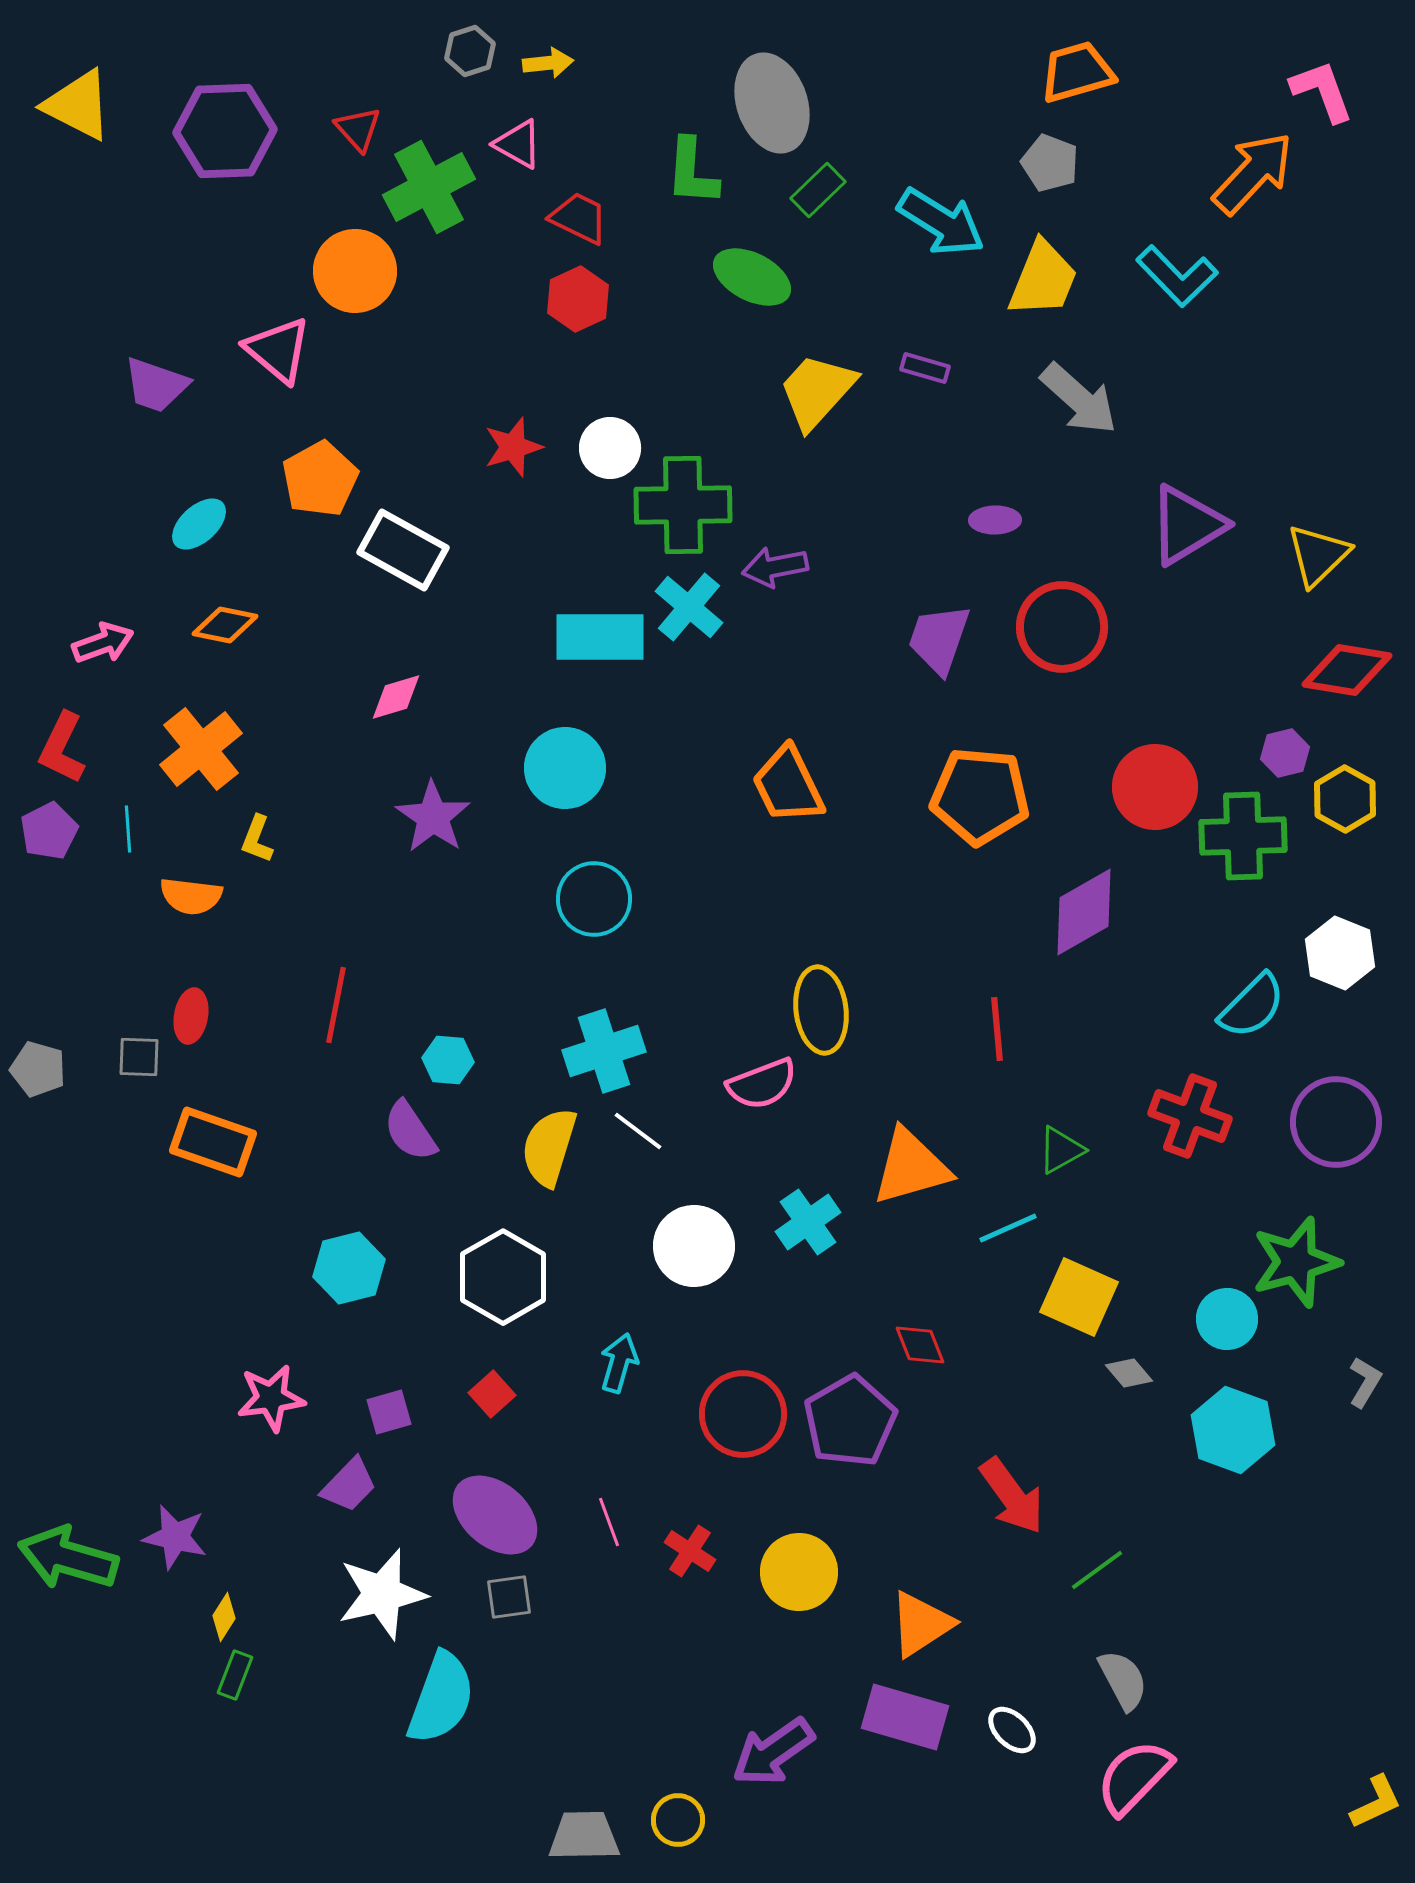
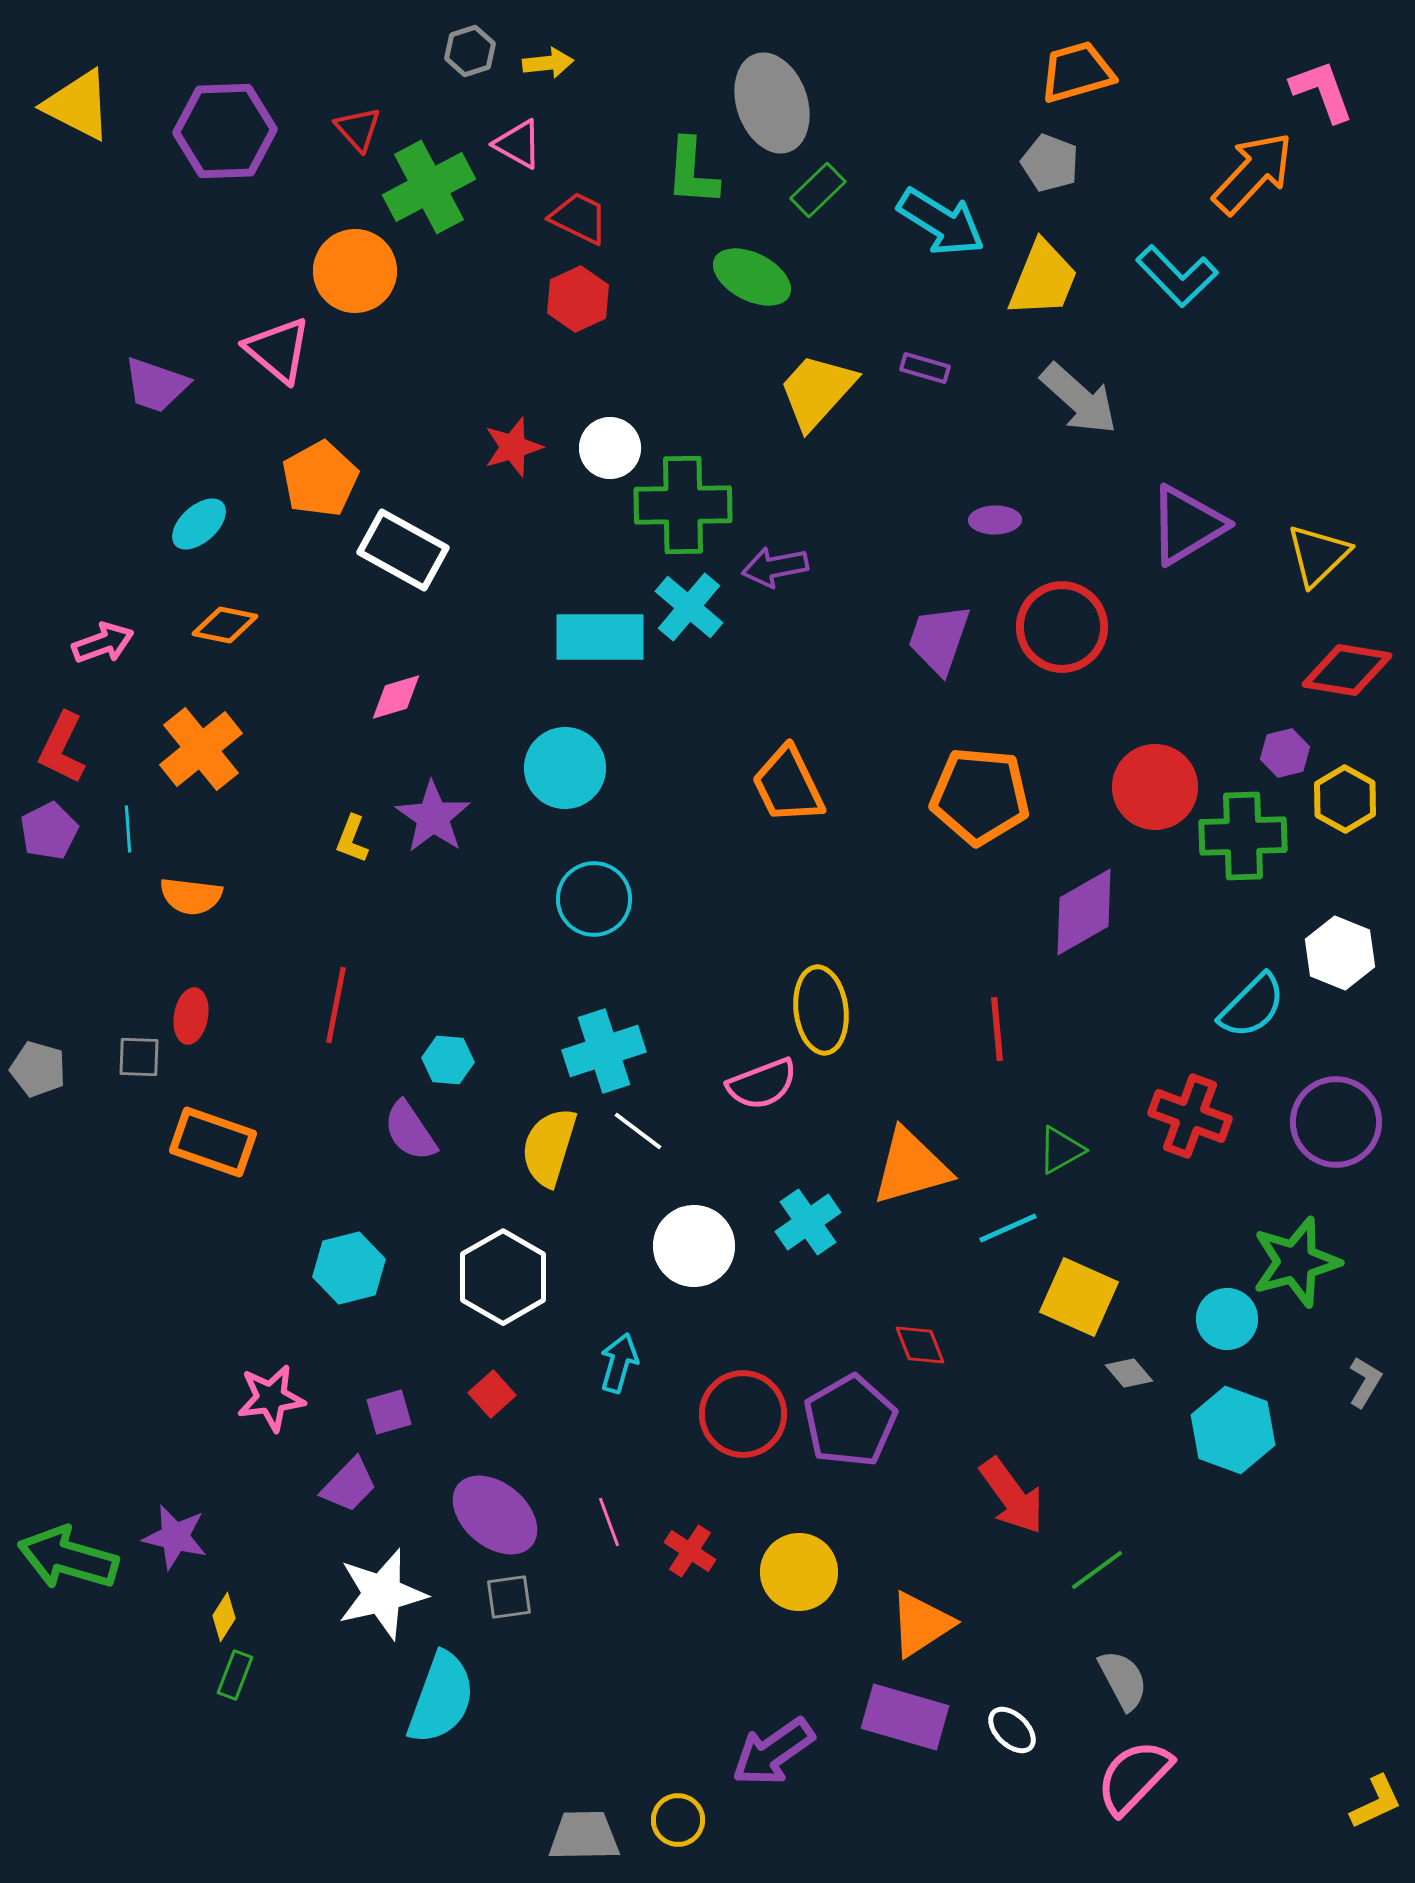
yellow L-shape at (257, 839): moved 95 px right
